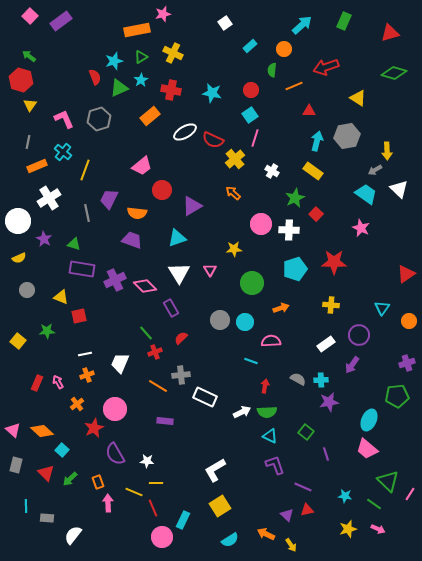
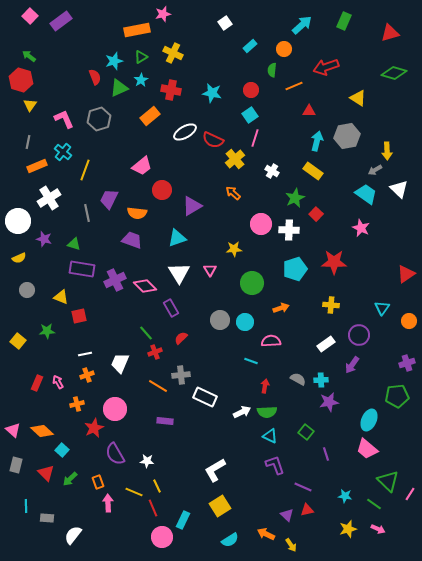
purple star at (44, 239): rotated 14 degrees counterclockwise
orange cross at (77, 404): rotated 24 degrees clockwise
yellow line at (156, 483): moved 1 px right, 3 px down; rotated 64 degrees clockwise
